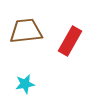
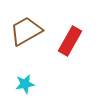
brown trapezoid: rotated 24 degrees counterclockwise
